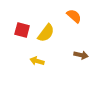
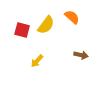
orange semicircle: moved 2 px left, 1 px down
yellow semicircle: moved 8 px up
yellow arrow: rotated 64 degrees counterclockwise
